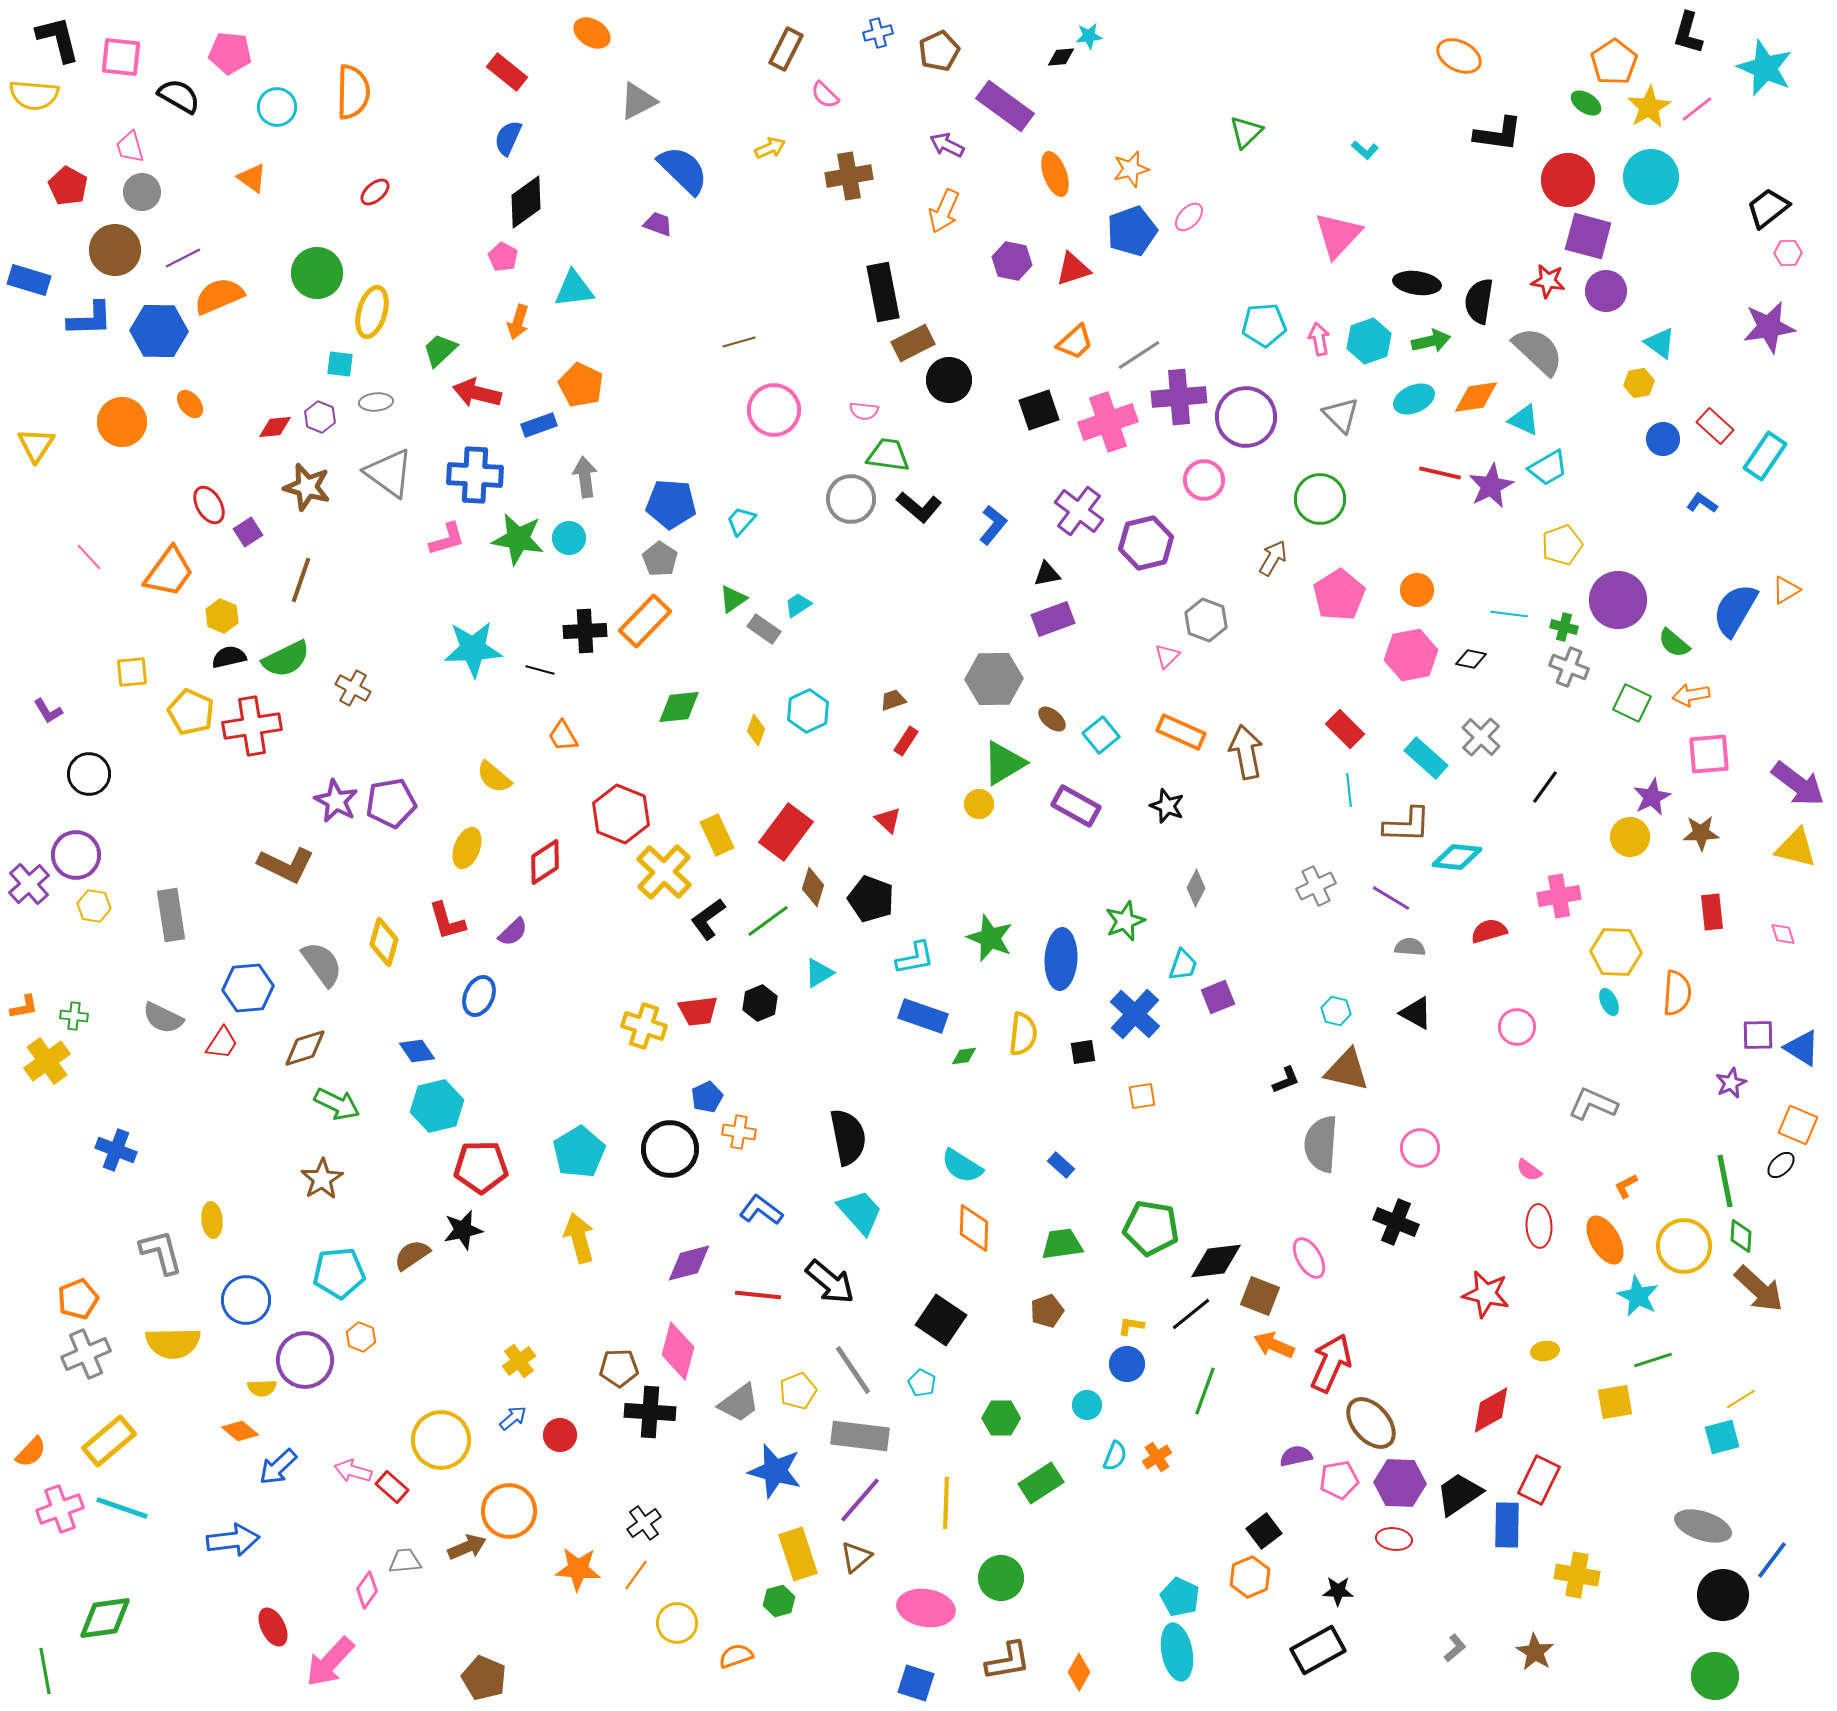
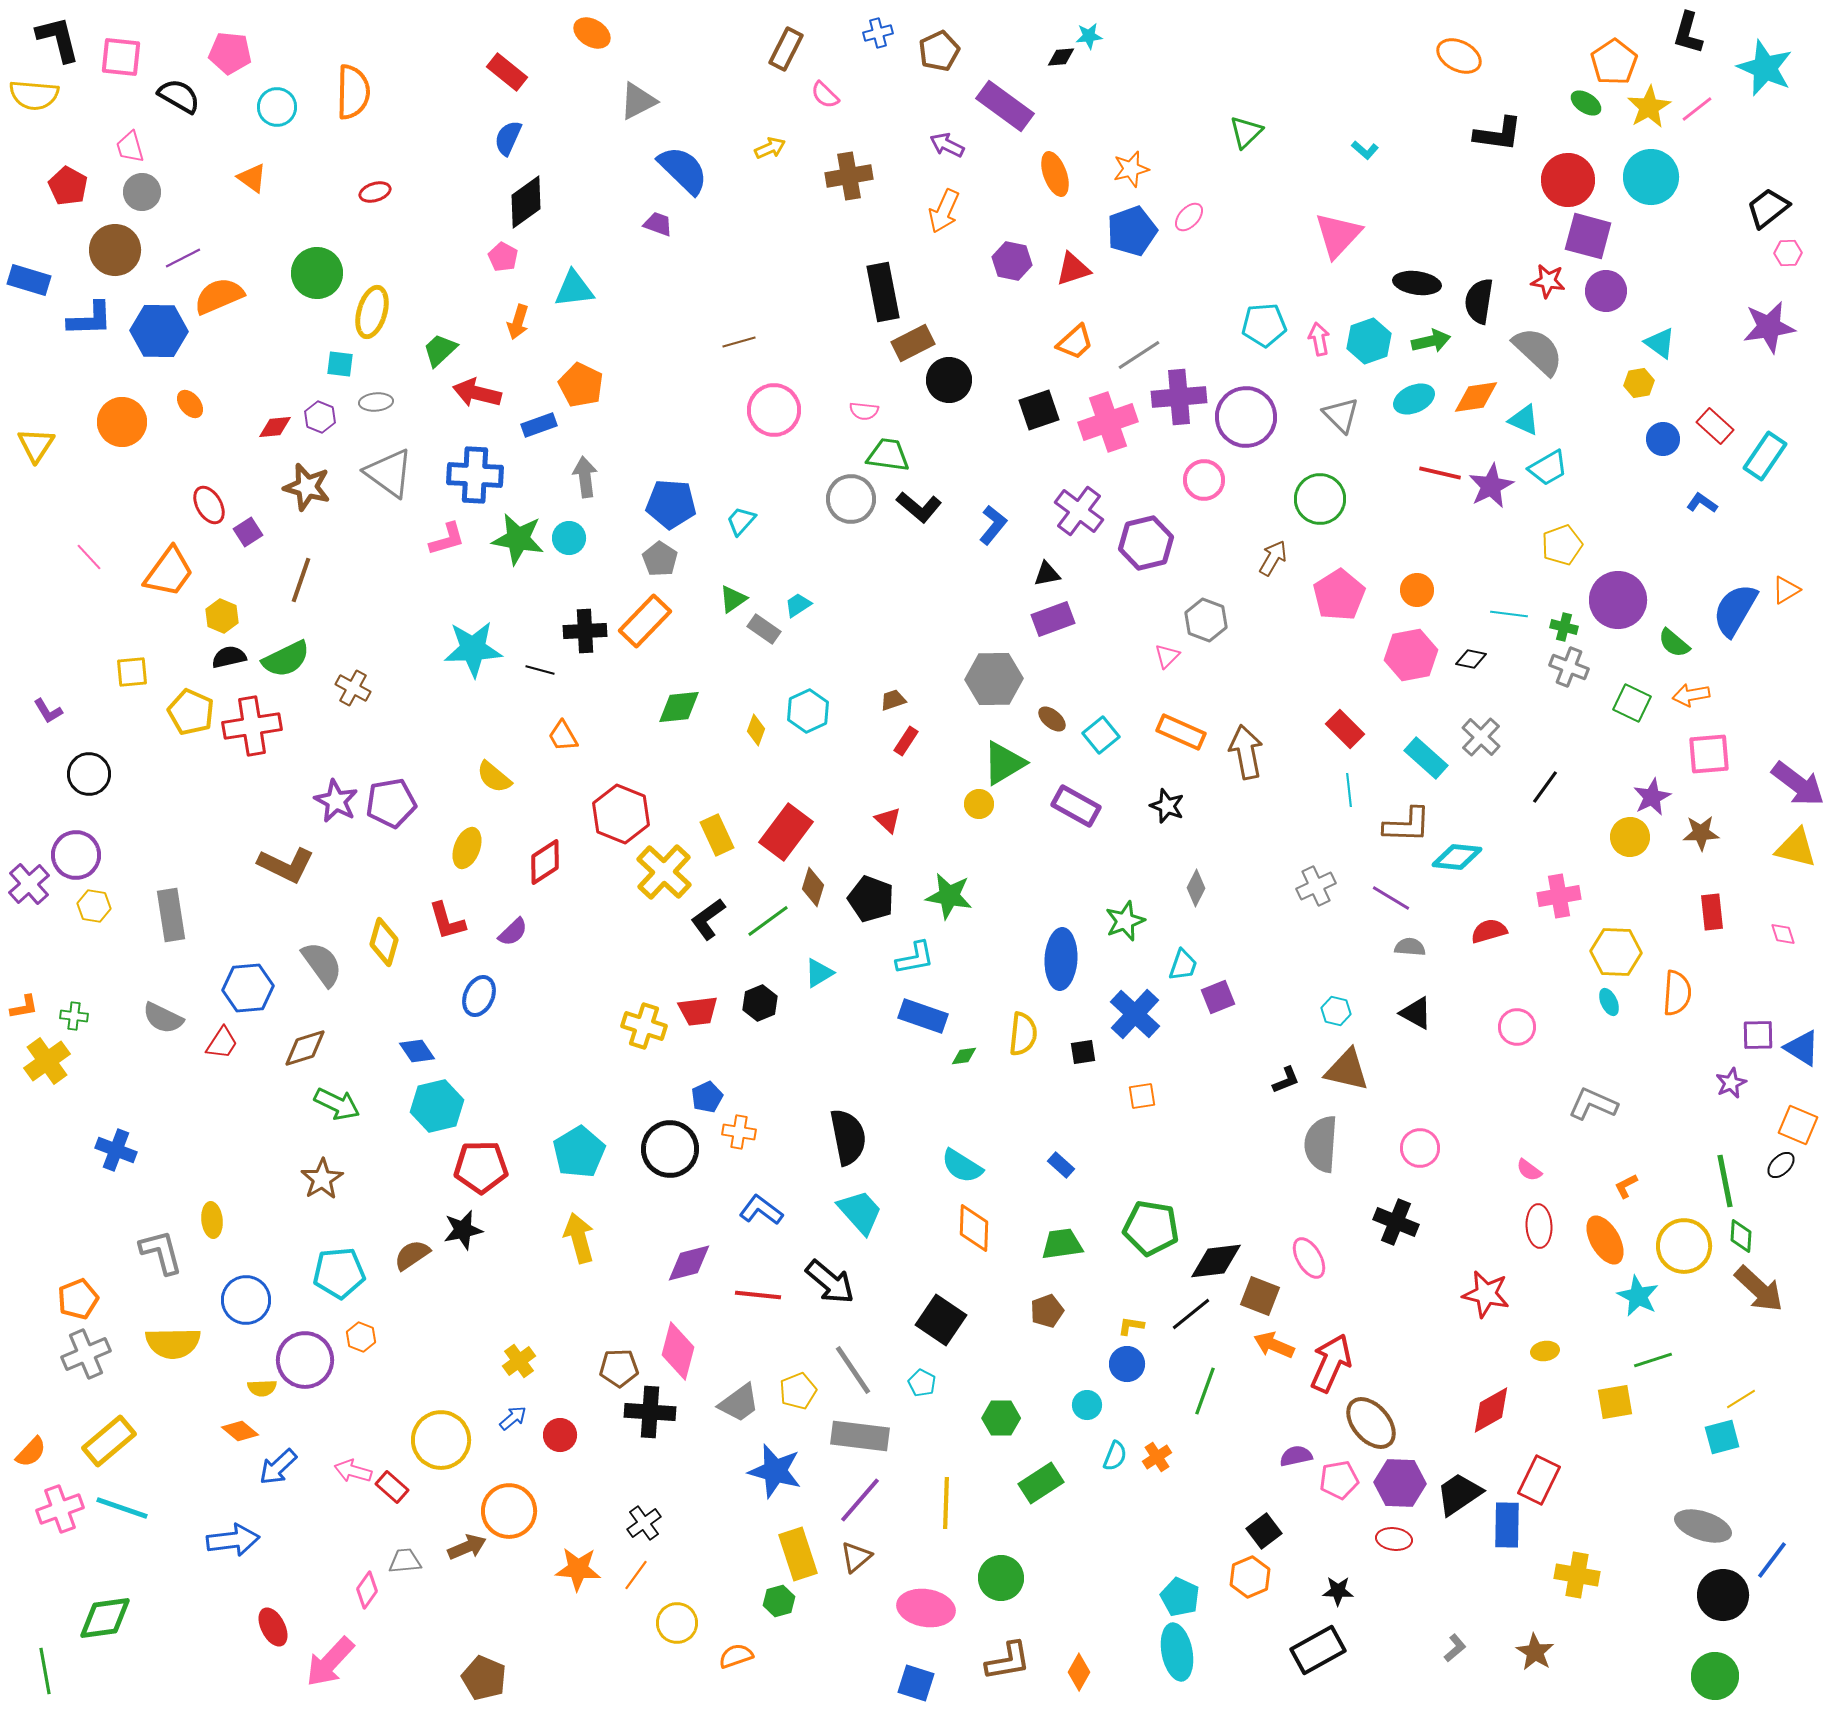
red ellipse at (375, 192): rotated 24 degrees clockwise
green star at (990, 938): moved 41 px left, 42 px up; rotated 12 degrees counterclockwise
